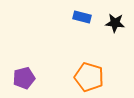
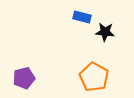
black star: moved 10 px left, 9 px down
orange pentagon: moved 5 px right; rotated 12 degrees clockwise
